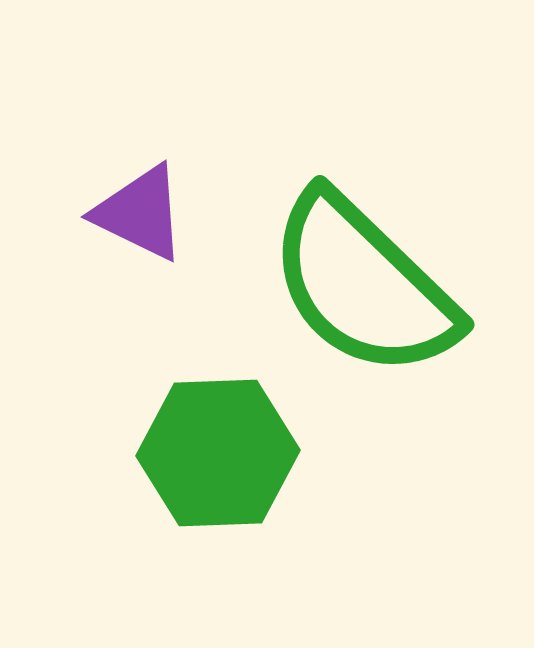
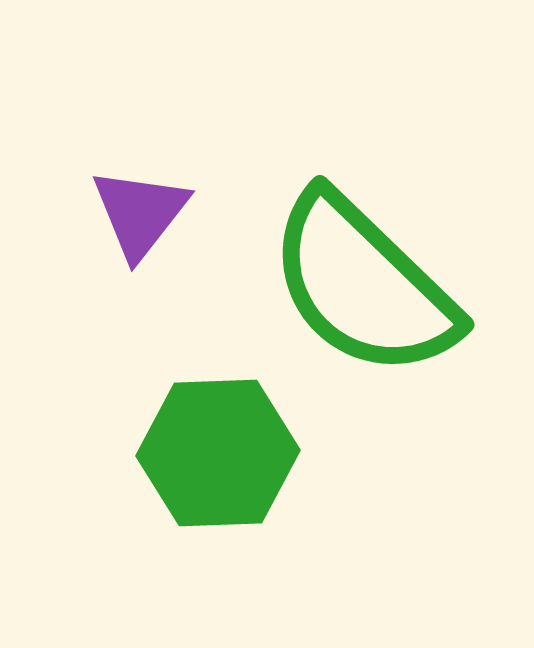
purple triangle: rotated 42 degrees clockwise
